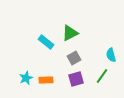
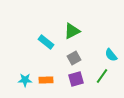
green triangle: moved 2 px right, 2 px up
cyan semicircle: rotated 24 degrees counterclockwise
cyan star: moved 1 px left, 2 px down; rotated 24 degrees clockwise
